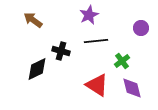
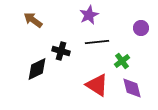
black line: moved 1 px right, 1 px down
